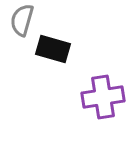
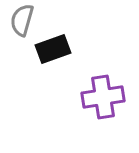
black rectangle: rotated 36 degrees counterclockwise
